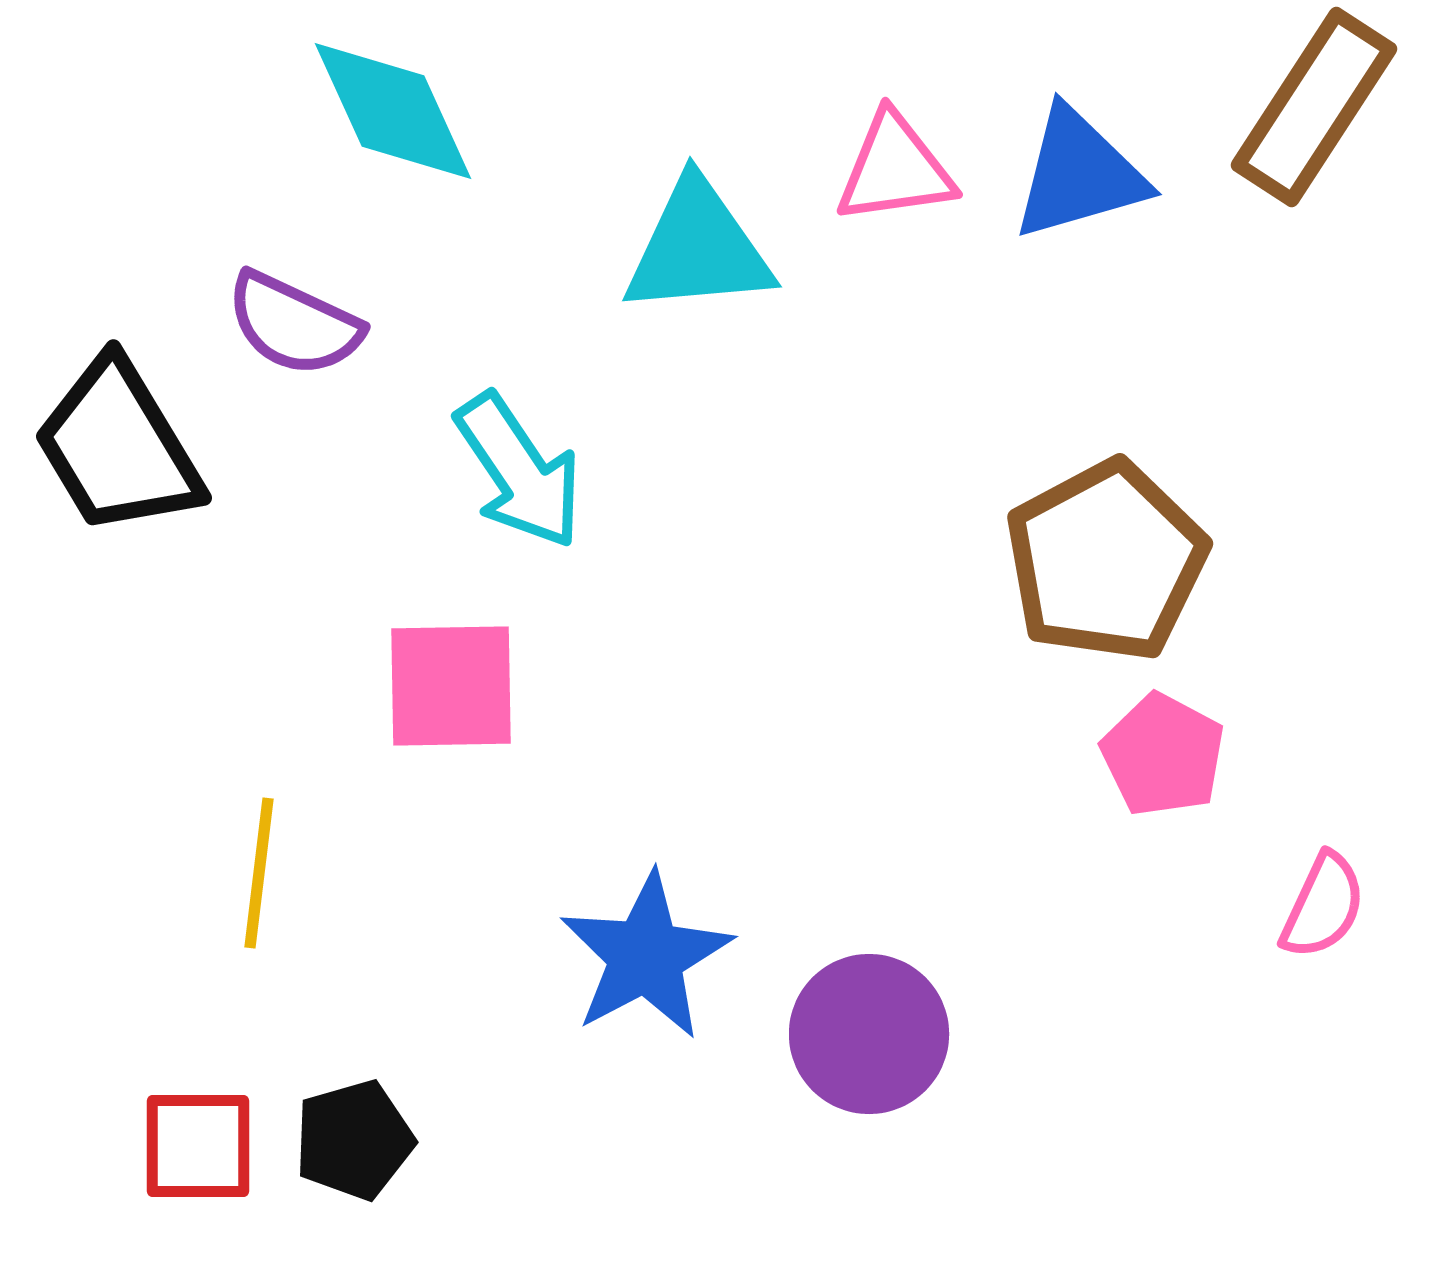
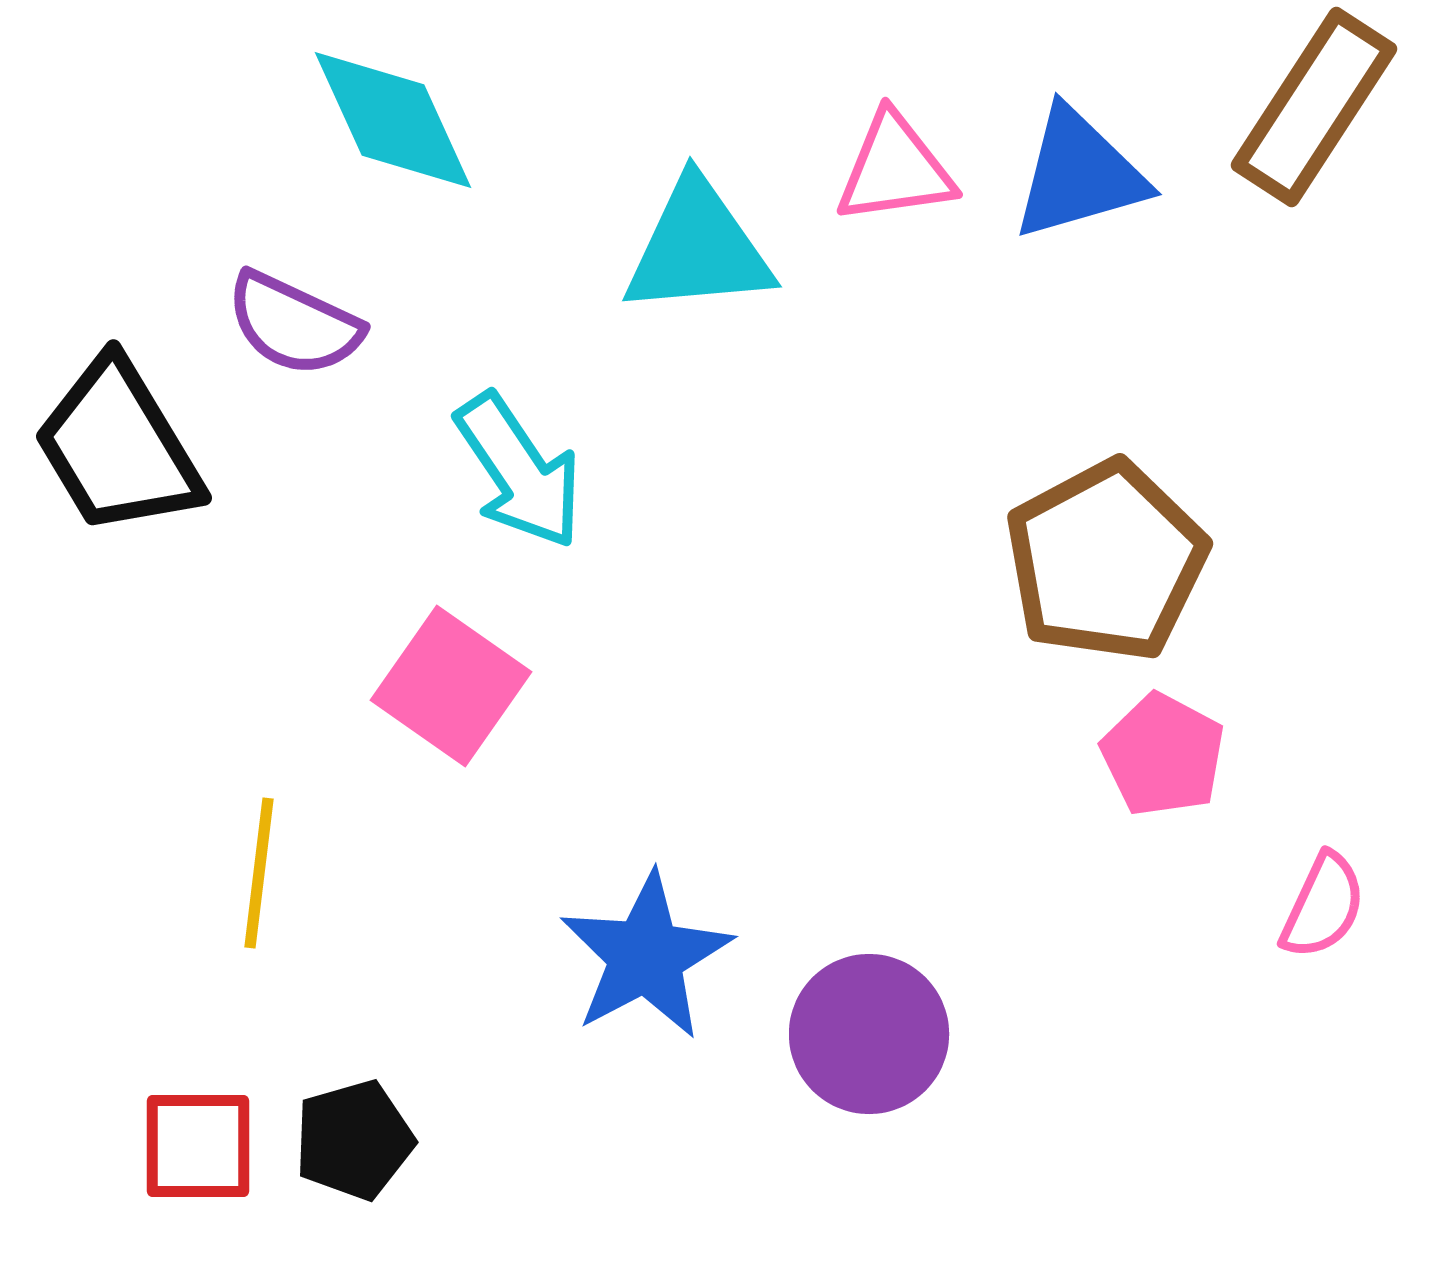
cyan diamond: moved 9 px down
pink square: rotated 36 degrees clockwise
